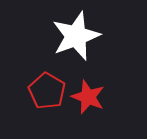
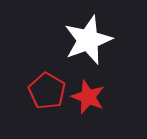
white star: moved 12 px right, 4 px down
